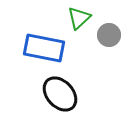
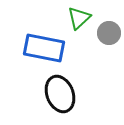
gray circle: moved 2 px up
black ellipse: rotated 21 degrees clockwise
